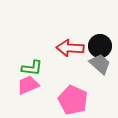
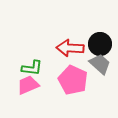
black circle: moved 2 px up
pink pentagon: moved 20 px up
